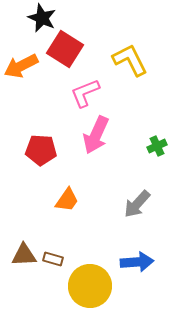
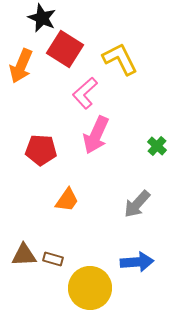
yellow L-shape: moved 10 px left, 1 px up
orange arrow: rotated 40 degrees counterclockwise
pink L-shape: rotated 20 degrees counterclockwise
green cross: rotated 24 degrees counterclockwise
yellow circle: moved 2 px down
